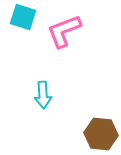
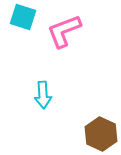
brown hexagon: rotated 20 degrees clockwise
